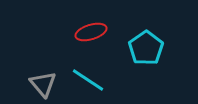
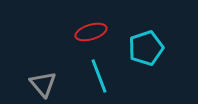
cyan pentagon: rotated 16 degrees clockwise
cyan line: moved 11 px right, 4 px up; rotated 36 degrees clockwise
